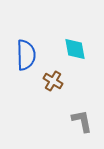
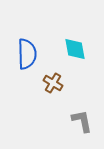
blue semicircle: moved 1 px right, 1 px up
brown cross: moved 2 px down
